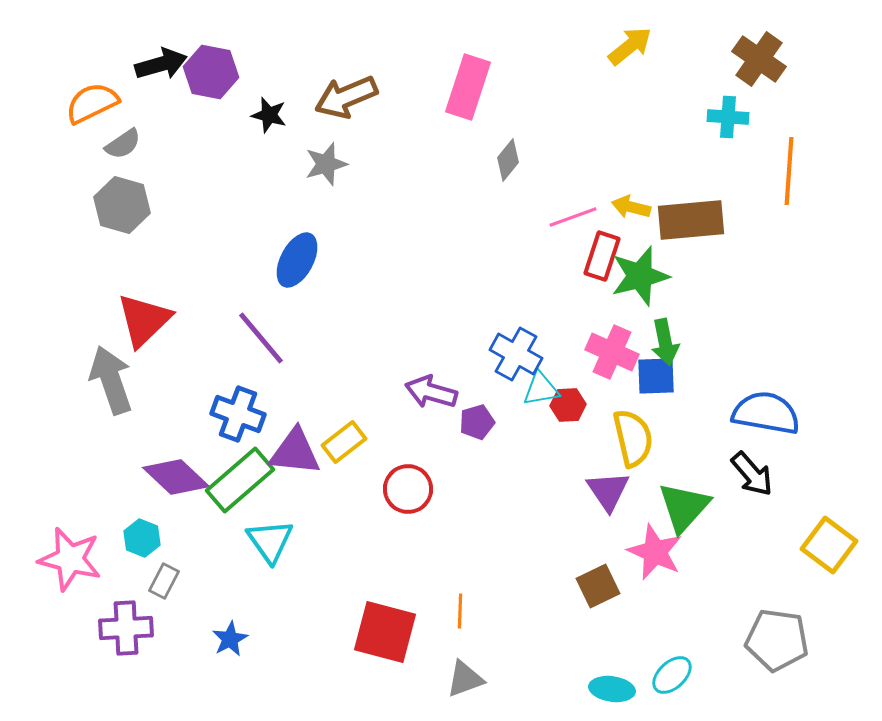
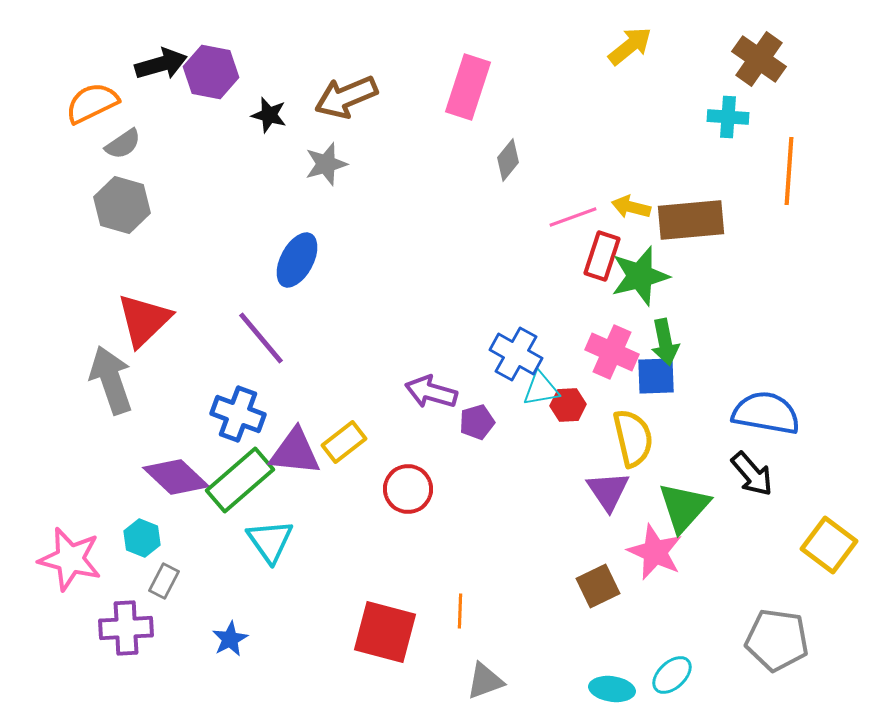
gray triangle at (465, 679): moved 20 px right, 2 px down
